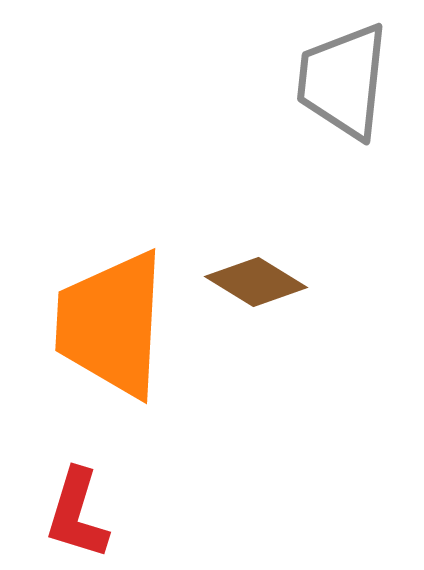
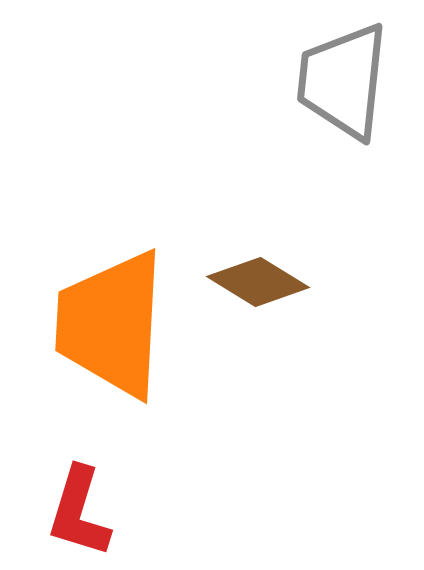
brown diamond: moved 2 px right
red L-shape: moved 2 px right, 2 px up
